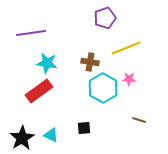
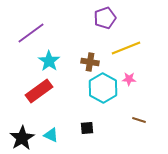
purple line: rotated 28 degrees counterclockwise
cyan star: moved 2 px right, 2 px up; rotated 25 degrees clockwise
black square: moved 3 px right
